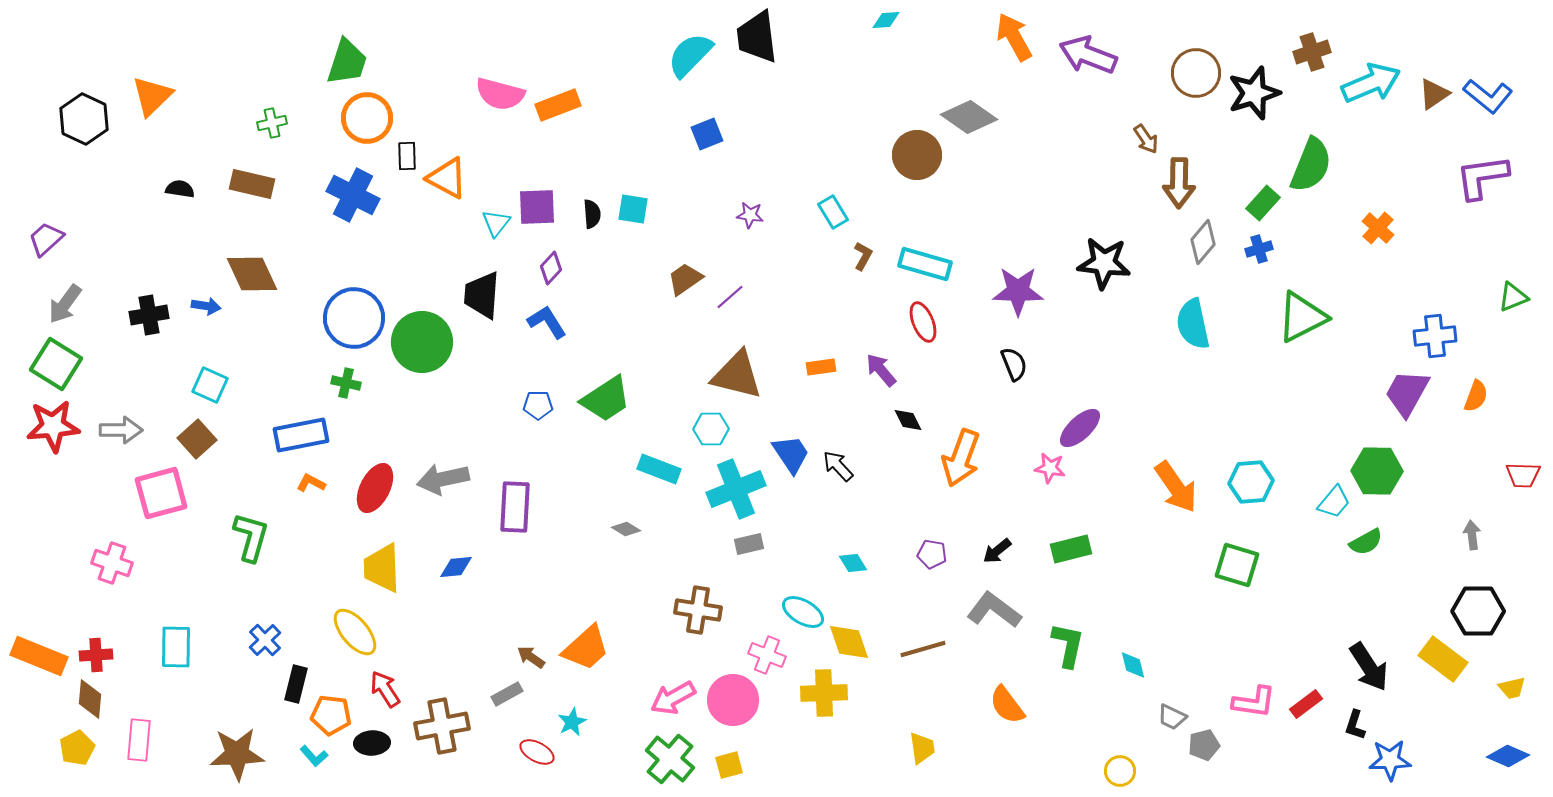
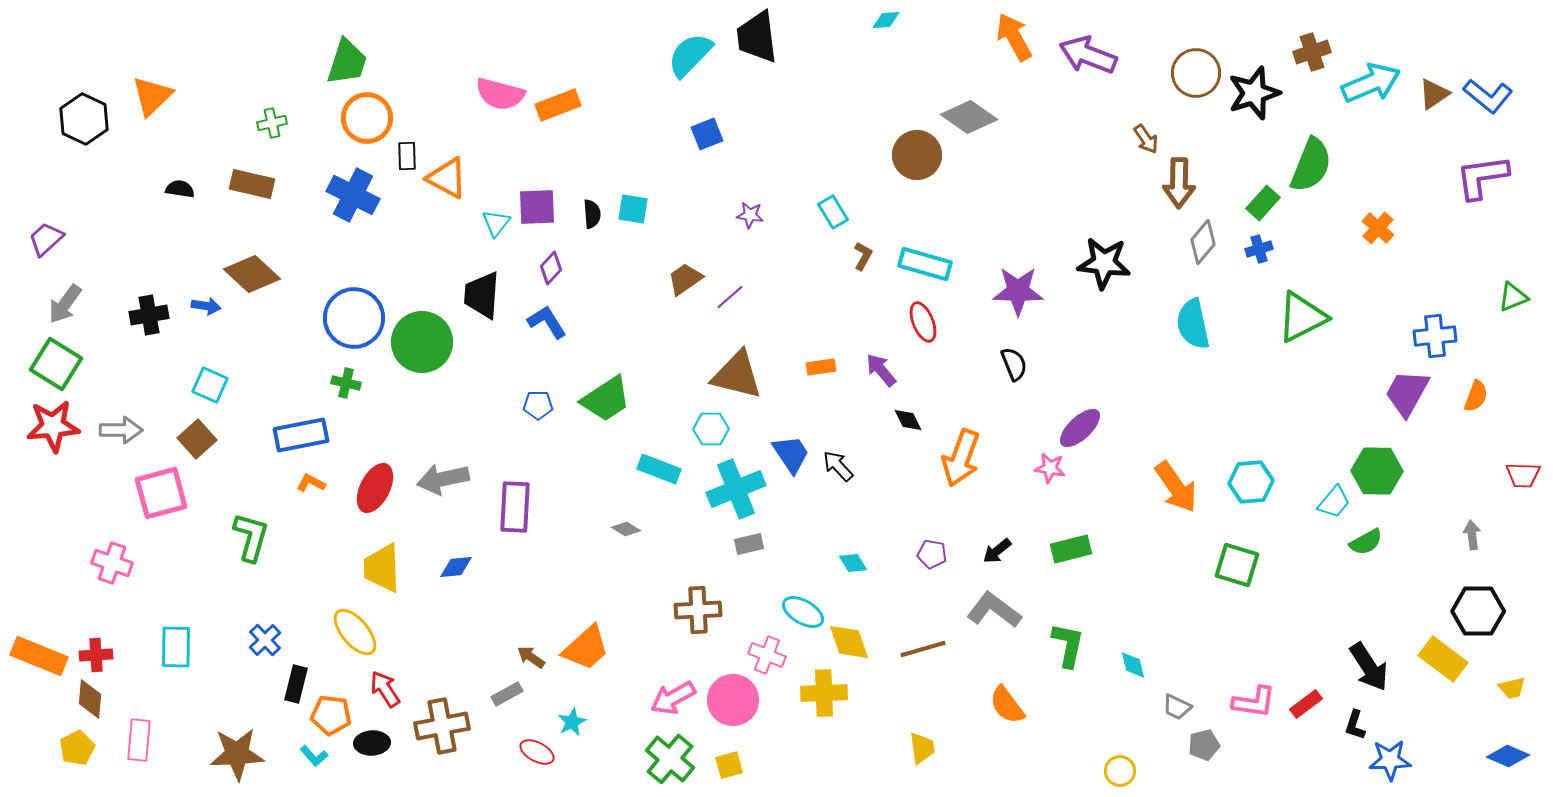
brown diamond at (252, 274): rotated 22 degrees counterclockwise
brown cross at (698, 610): rotated 12 degrees counterclockwise
gray trapezoid at (1172, 717): moved 5 px right, 10 px up
